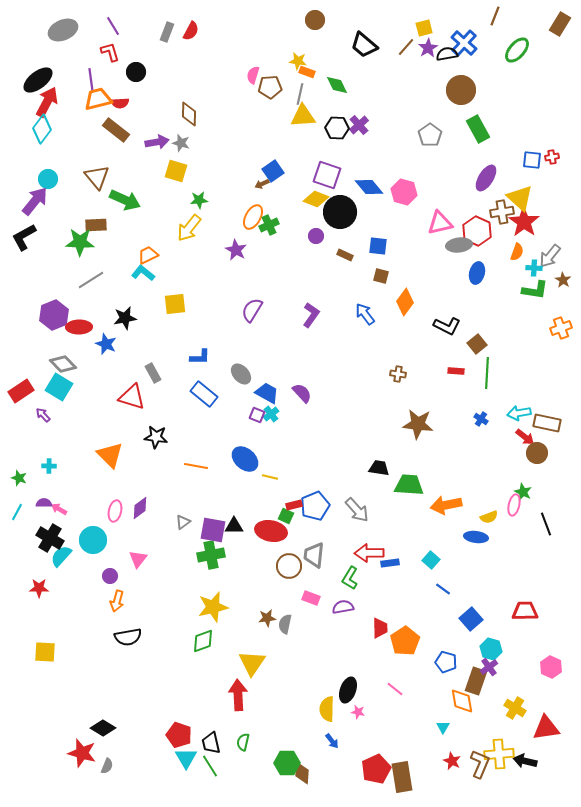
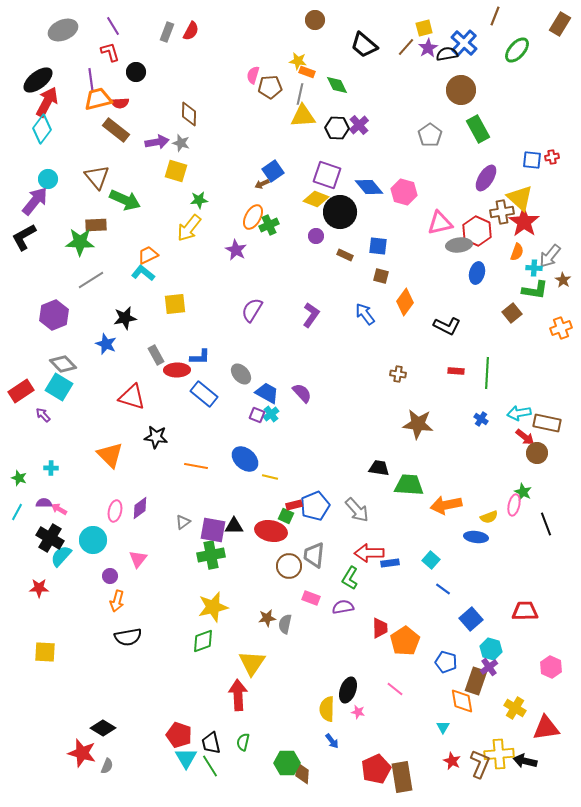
red ellipse at (79, 327): moved 98 px right, 43 px down
brown square at (477, 344): moved 35 px right, 31 px up
gray rectangle at (153, 373): moved 3 px right, 18 px up
cyan cross at (49, 466): moved 2 px right, 2 px down
